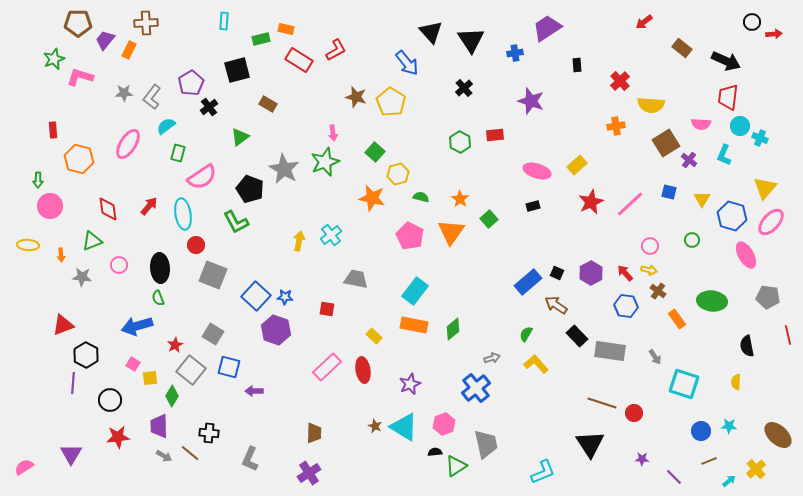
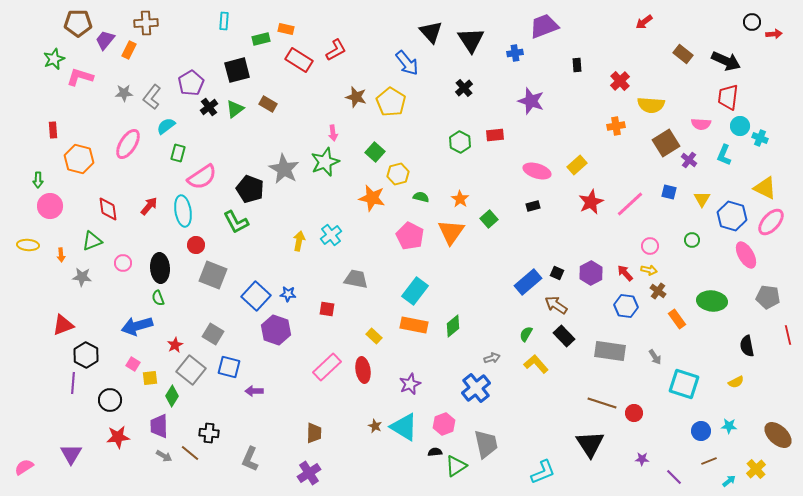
purple trapezoid at (547, 28): moved 3 px left, 2 px up; rotated 12 degrees clockwise
brown rectangle at (682, 48): moved 1 px right, 6 px down
green triangle at (240, 137): moved 5 px left, 28 px up
yellow triangle at (765, 188): rotated 45 degrees counterclockwise
cyan ellipse at (183, 214): moved 3 px up
pink circle at (119, 265): moved 4 px right, 2 px up
blue star at (285, 297): moved 3 px right, 3 px up
green diamond at (453, 329): moved 3 px up
black rectangle at (577, 336): moved 13 px left
yellow semicircle at (736, 382): rotated 119 degrees counterclockwise
